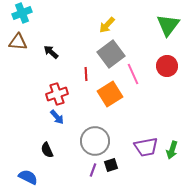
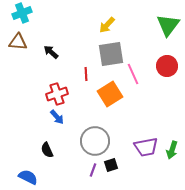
gray square: rotated 28 degrees clockwise
